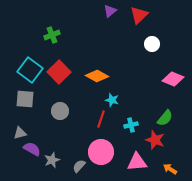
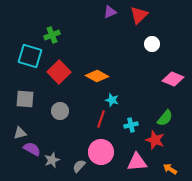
purple triangle: moved 1 px down; rotated 16 degrees clockwise
cyan square: moved 14 px up; rotated 20 degrees counterclockwise
